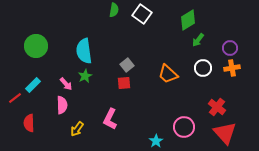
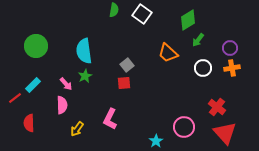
orange trapezoid: moved 21 px up
